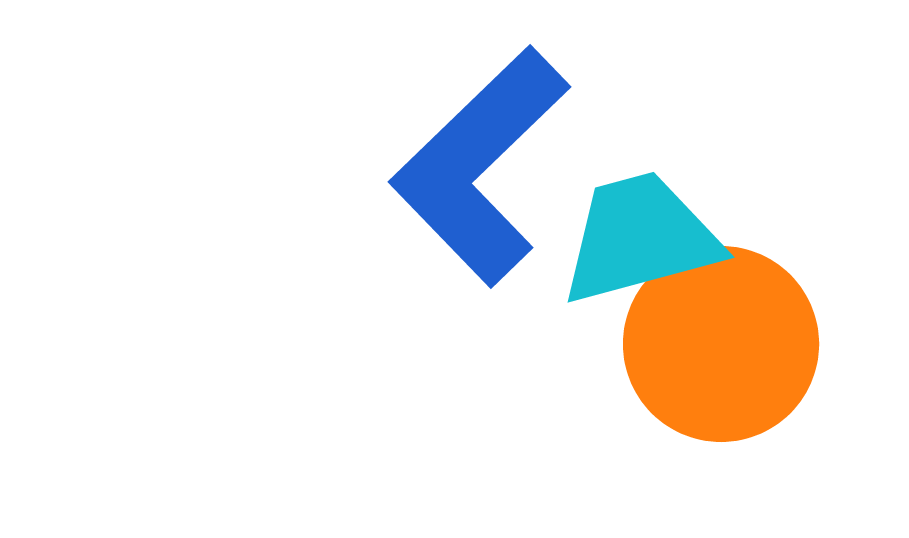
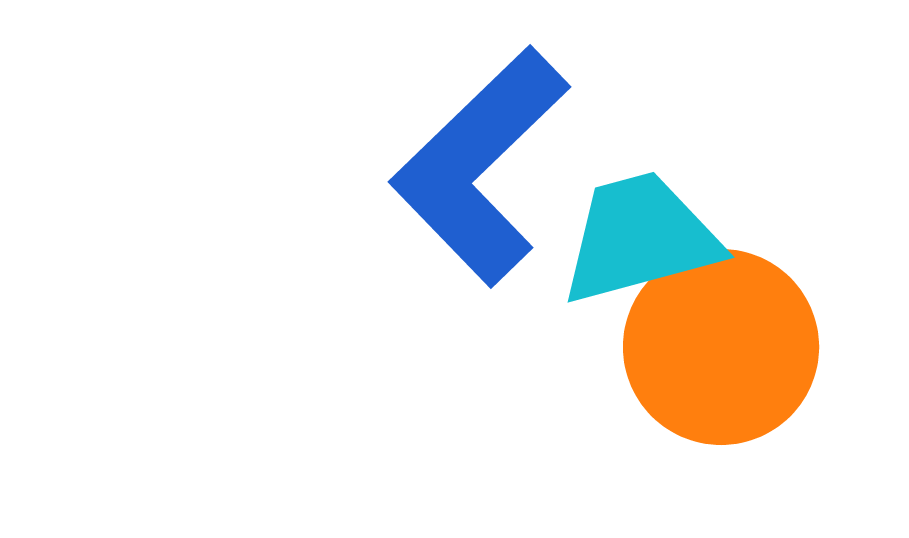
orange circle: moved 3 px down
